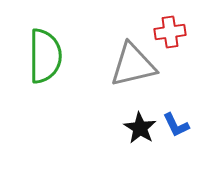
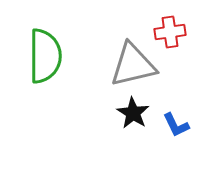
black star: moved 7 px left, 15 px up
